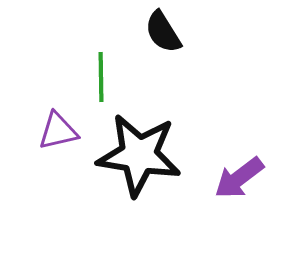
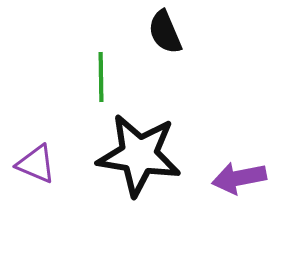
black semicircle: moved 2 px right; rotated 9 degrees clockwise
purple triangle: moved 22 px left, 33 px down; rotated 36 degrees clockwise
purple arrow: rotated 26 degrees clockwise
